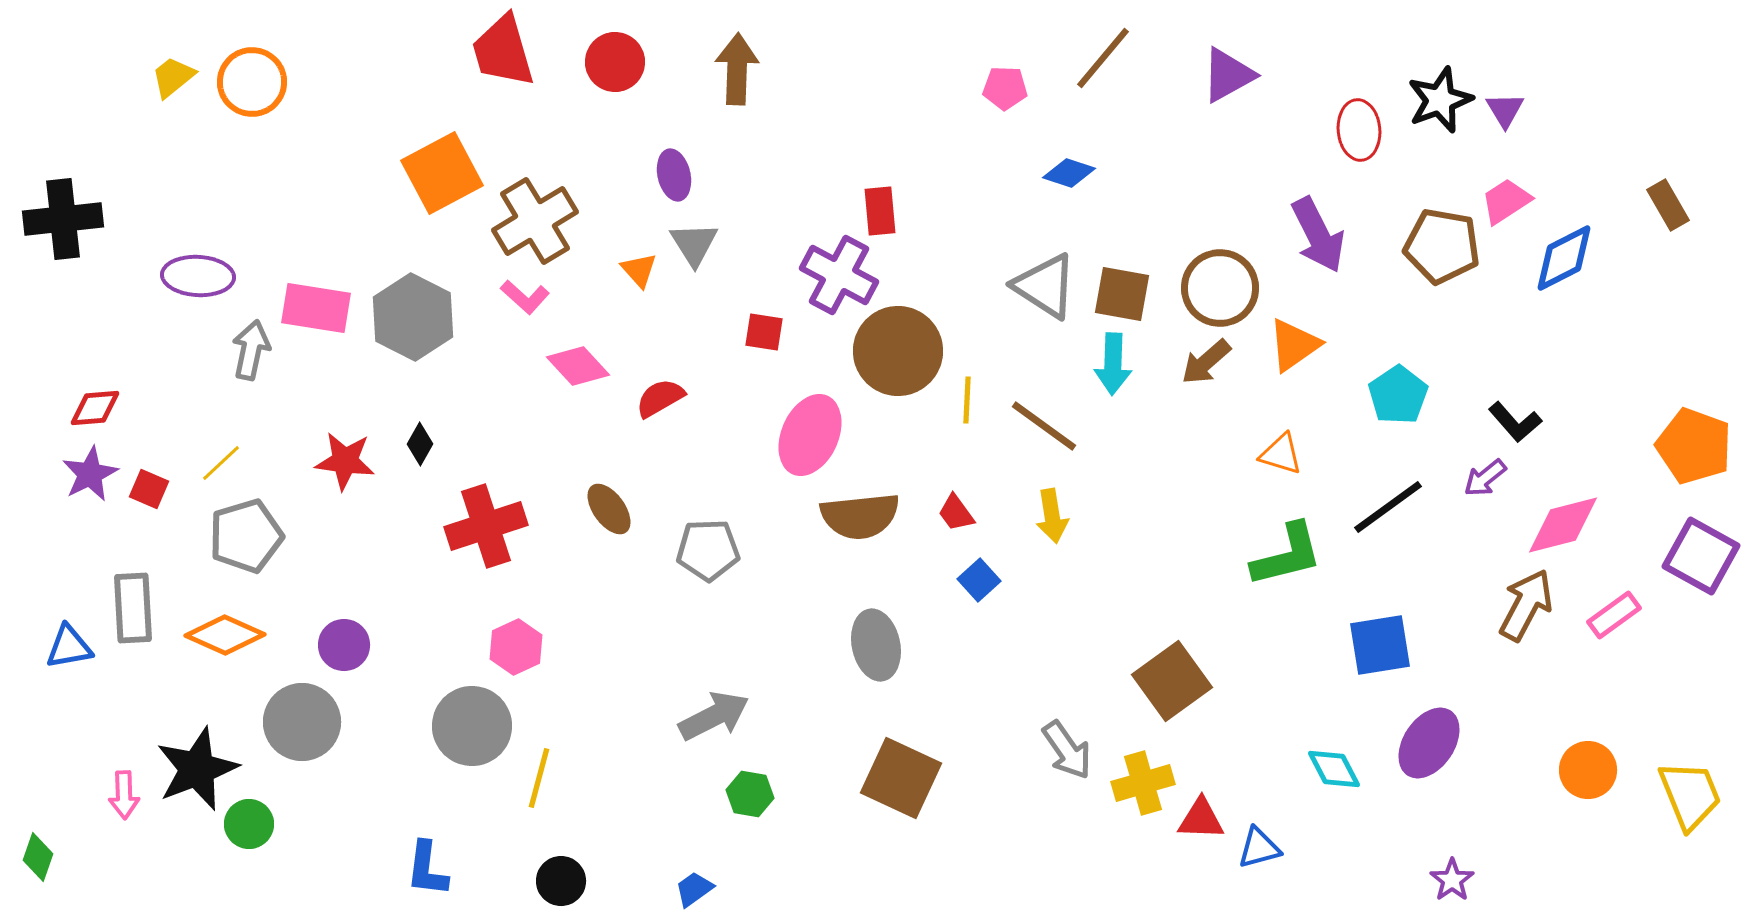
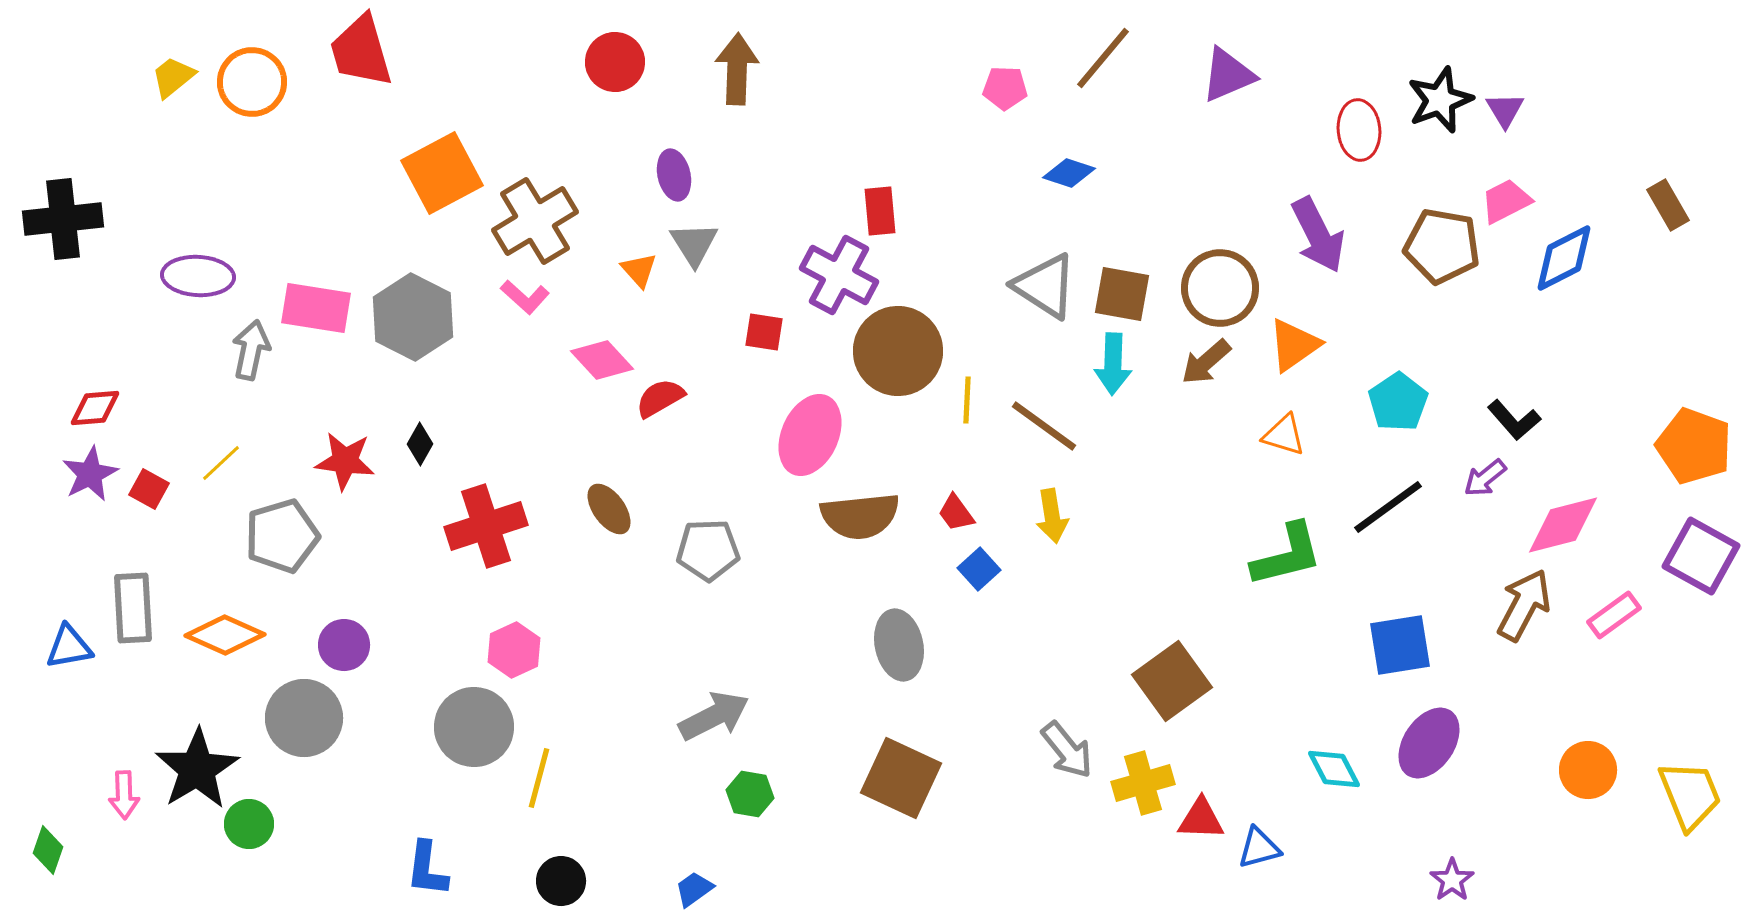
red trapezoid at (503, 51): moved 142 px left
purple triangle at (1228, 75): rotated 6 degrees clockwise
pink trapezoid at (1506, 201): rotated 6 degrees clockwise
pink diamond at (578, 366): moved 24 px right, 6 px up
cyan pentagon at (1398, 395): moved 7 px down
black L-shape at (1515, 422): moved 1 px left, 2 px up
orange triangle at (1281, 454): moved 3 px right, 19 px up
red square at (149, 489): rotated 6 degrees clockwise
gray pentagon at (246, 536): moved 36 px right
blue square at (979, 580): moved 11 px up
brown arrow at (1526, 605): moved 2 px left
gray ellipse at (876, 645): moved 23 px right
blue square at (1380, 645): moved 20 px right
pink hexagon at (516, 647): moved 2 px left, 3 px down
gray circle at (302, 722): moved 2 px right, 4 px up
gray circle at (472, 726): moved 2 px right, 1 px down
gray arrow at (1067, 750): rotated 4 degrees counterclockwise
black star at (197, 769): rotated 10 degrees counterclockwise
green diamond at (38, 857): moved 10 px right, 7 px up
